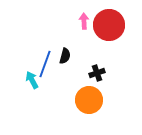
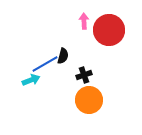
red circle: moved 5 px down
black semicircle: moved 2 px left
blue line: rotated 40 degrees clockwise
black cross: moved 13 px left, 2 px down
cyan arrow: moved 1 px left; rotated 96 degrees clockwise
